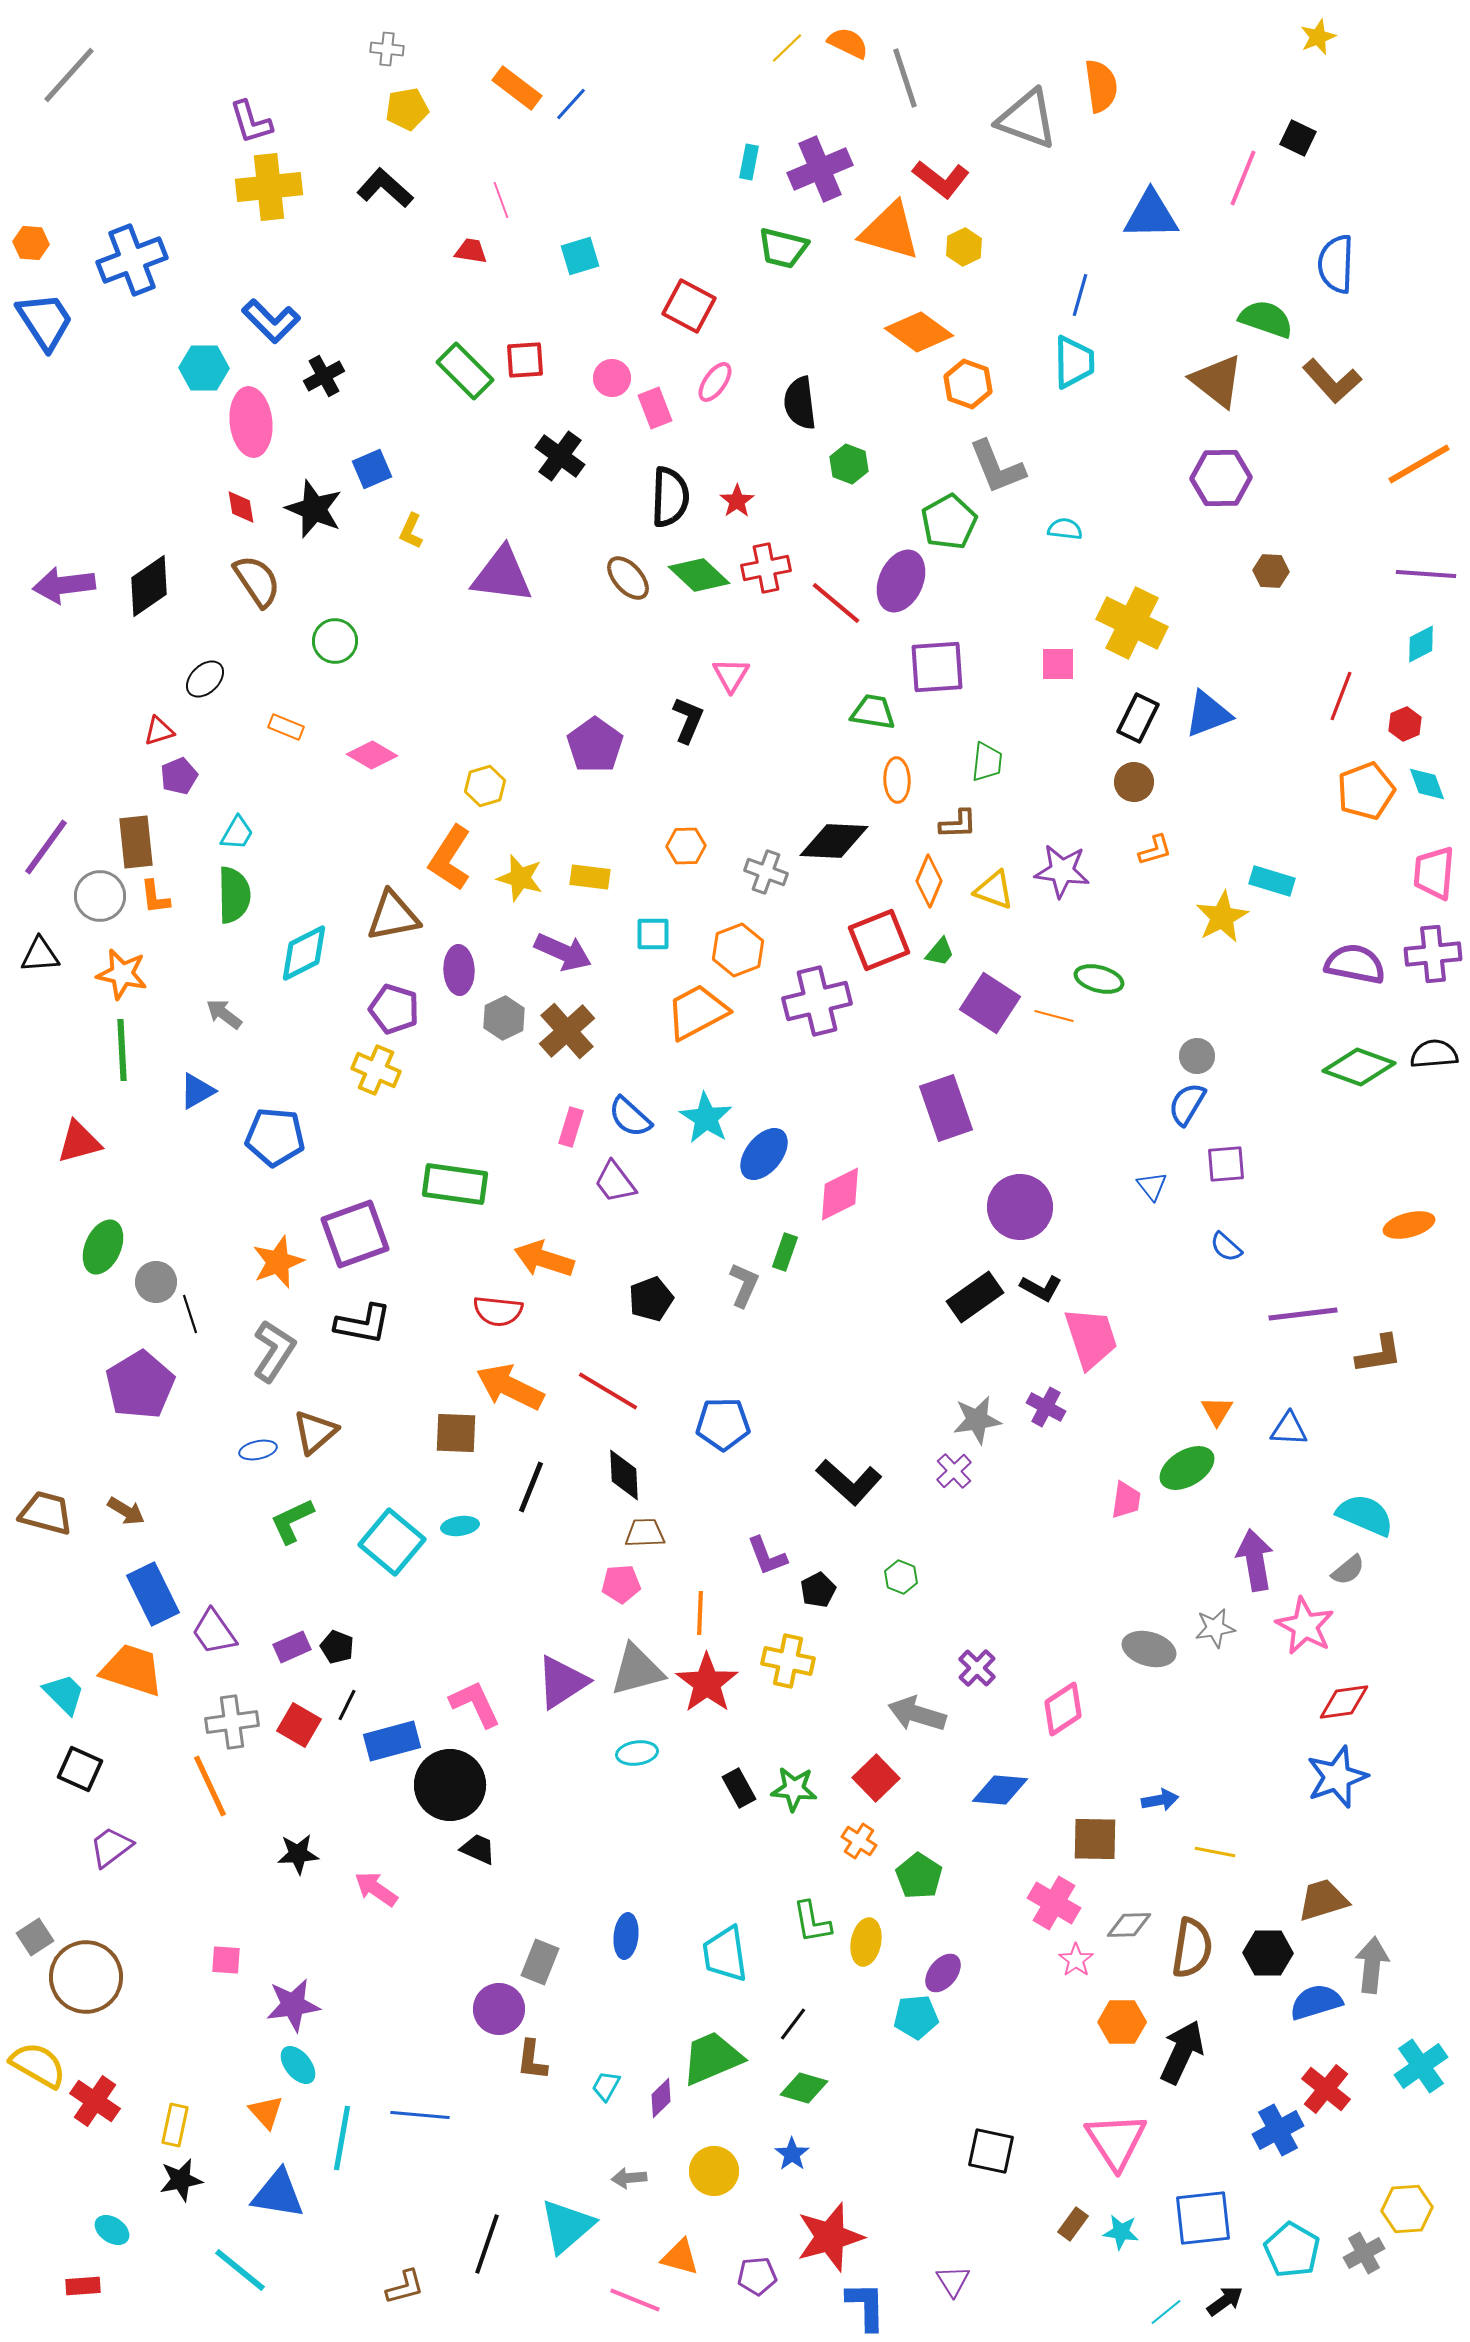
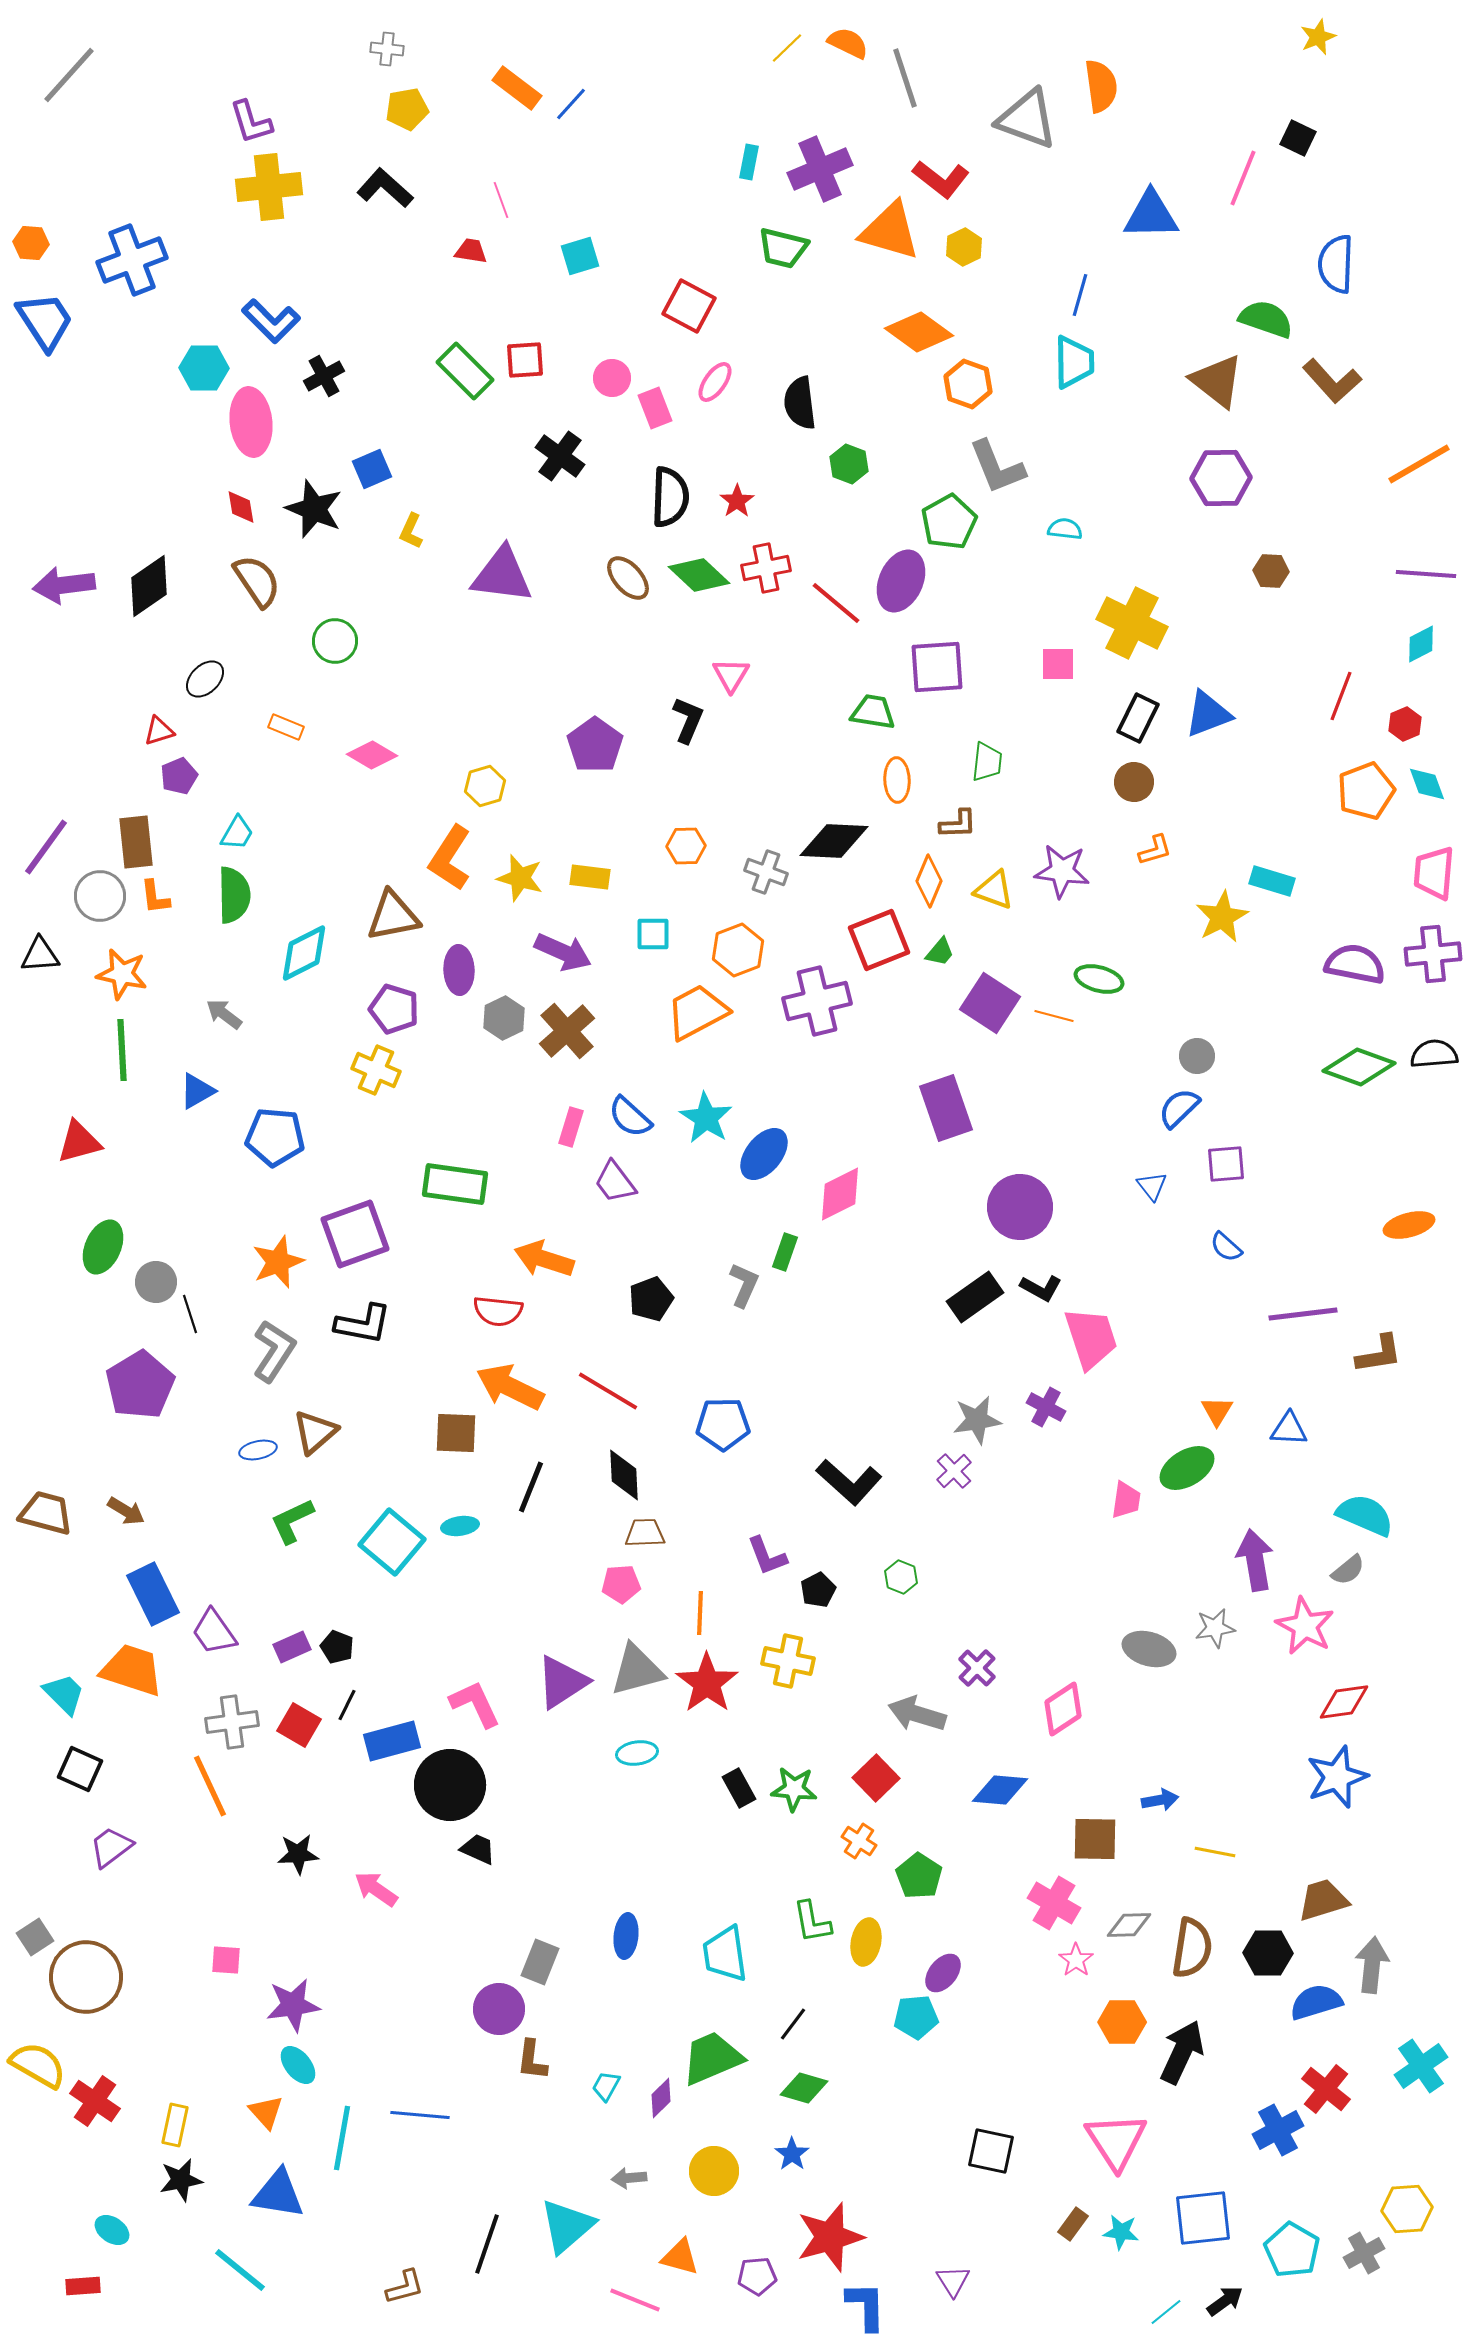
blue semicircle at (1187, 1104): moved 8 px left, 4 px down; rotated 15 degrees clockwise
